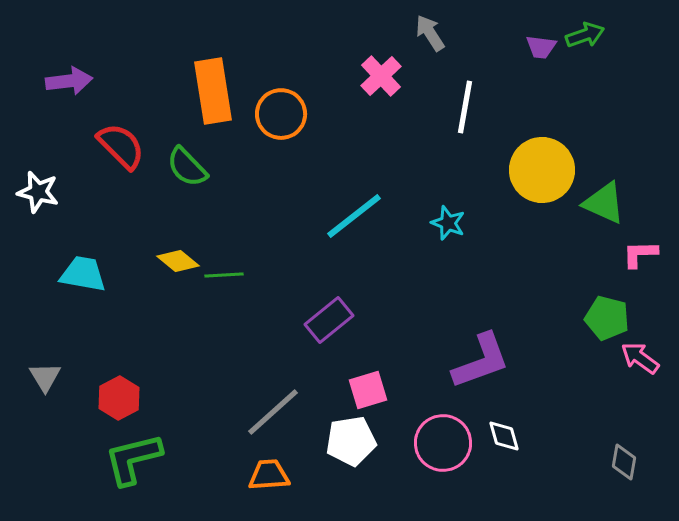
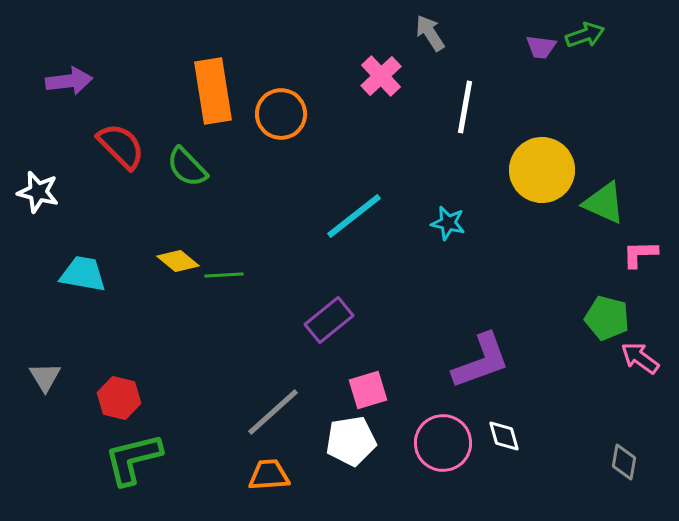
cyan star: rotated 8 degrees counterclockwise
red hexagon: rotated 18 degrees counterclockwise
